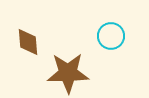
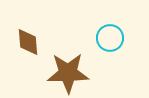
cyan circle: moved 1 px left, 2 px down
